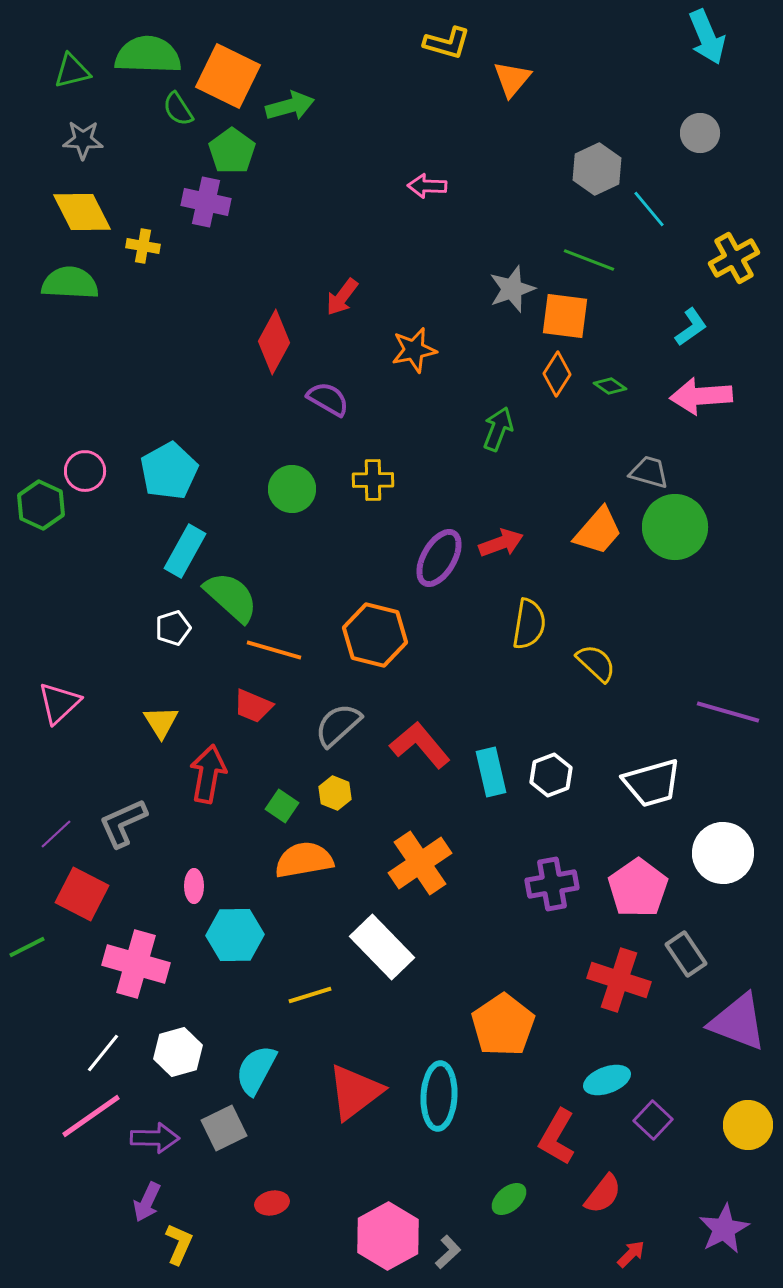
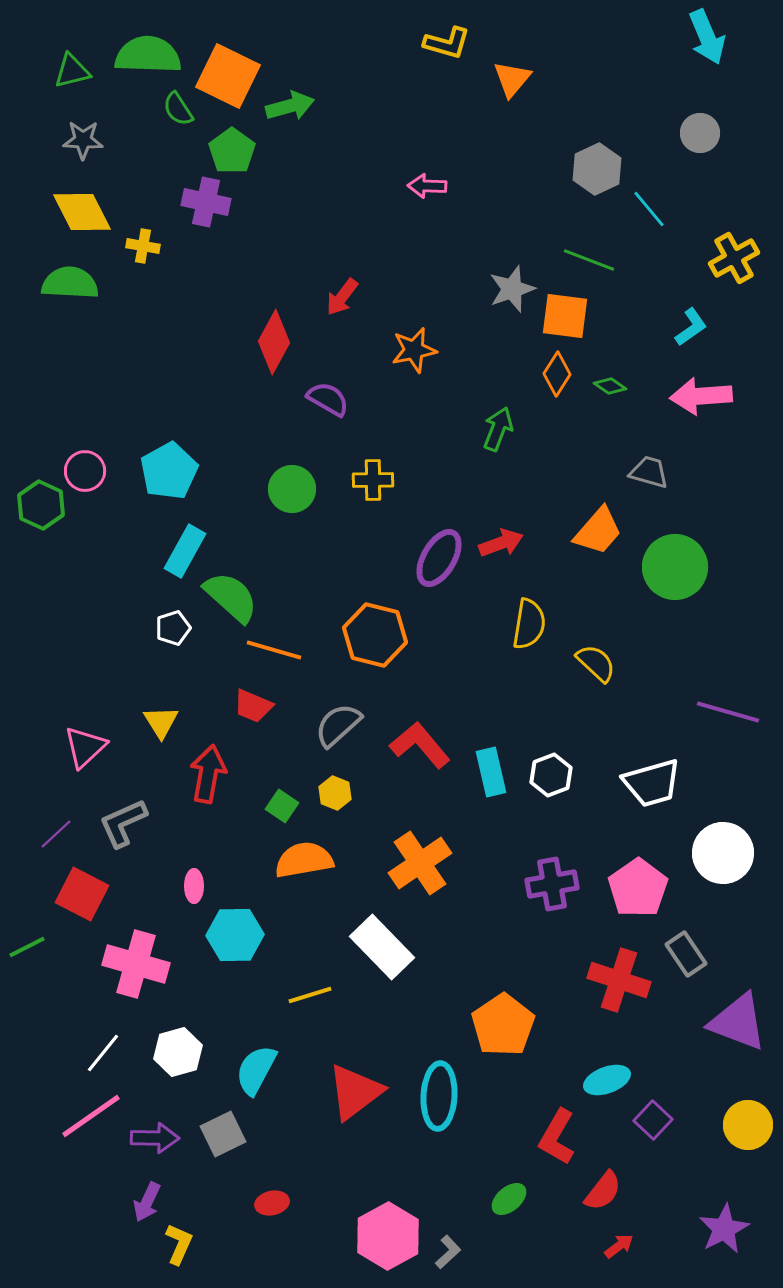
green circle at (675, 527): moved 40 px down
pink triangle at (59, 703): moved 26 px right, 44 px down
gray square at (224, 1128): moved 1 px left, 6 px down
red semicircle at (603, 1194): moved 3 px up
red arrow at (631, 1254): moved 12 px left, 8 px up; rotated 8 degrees clockwise
